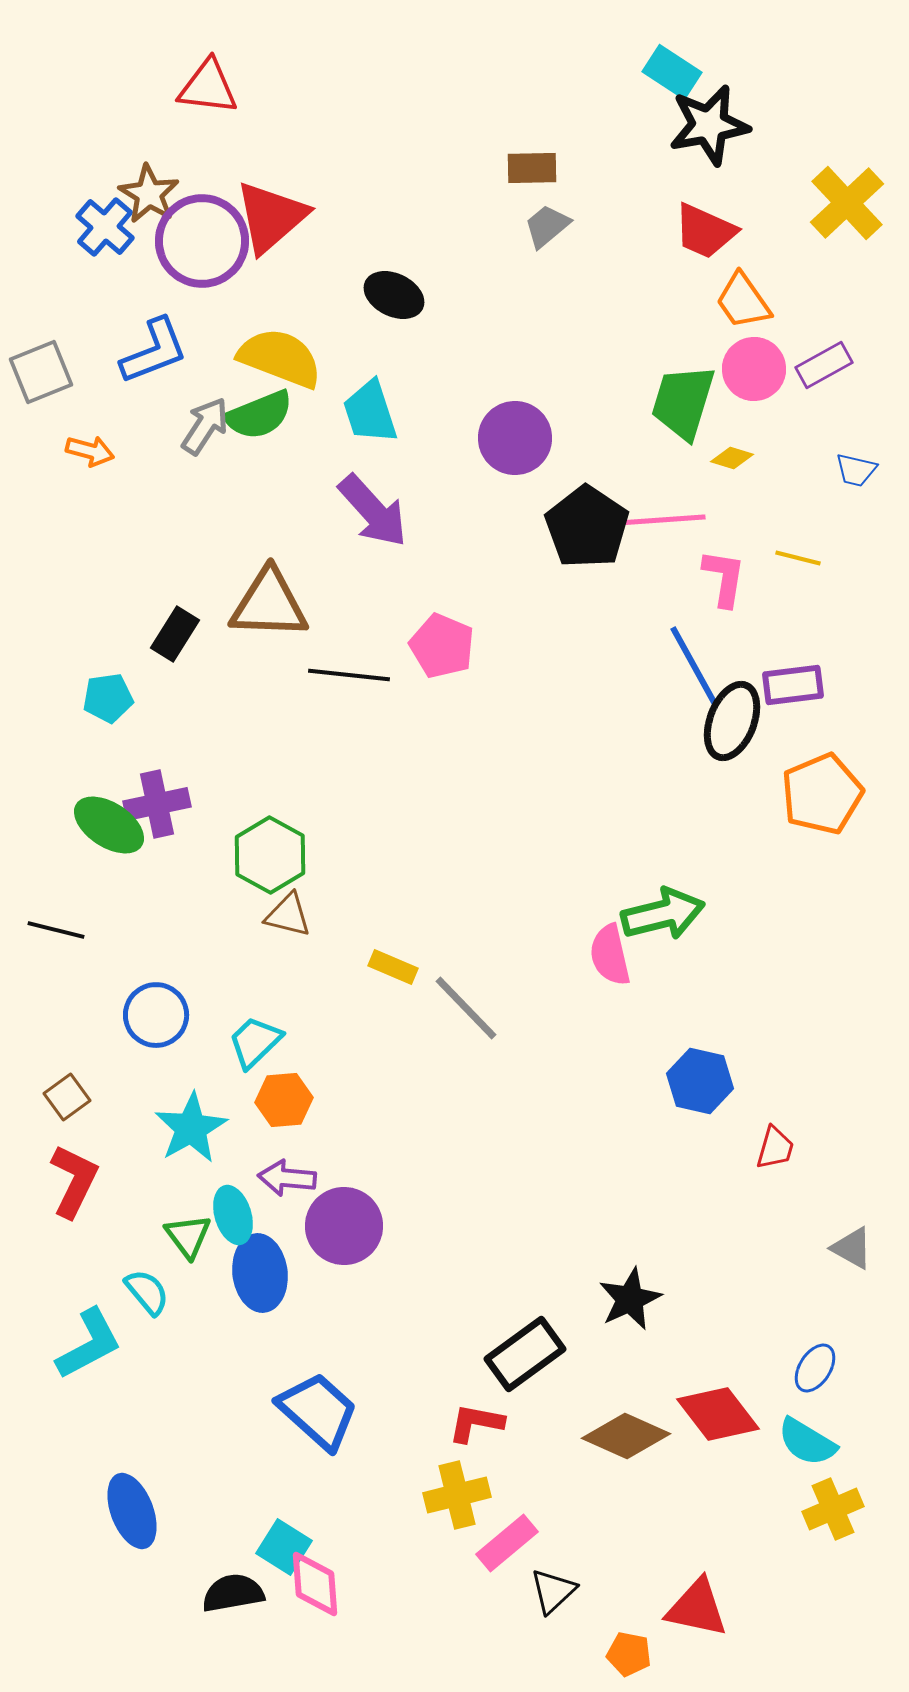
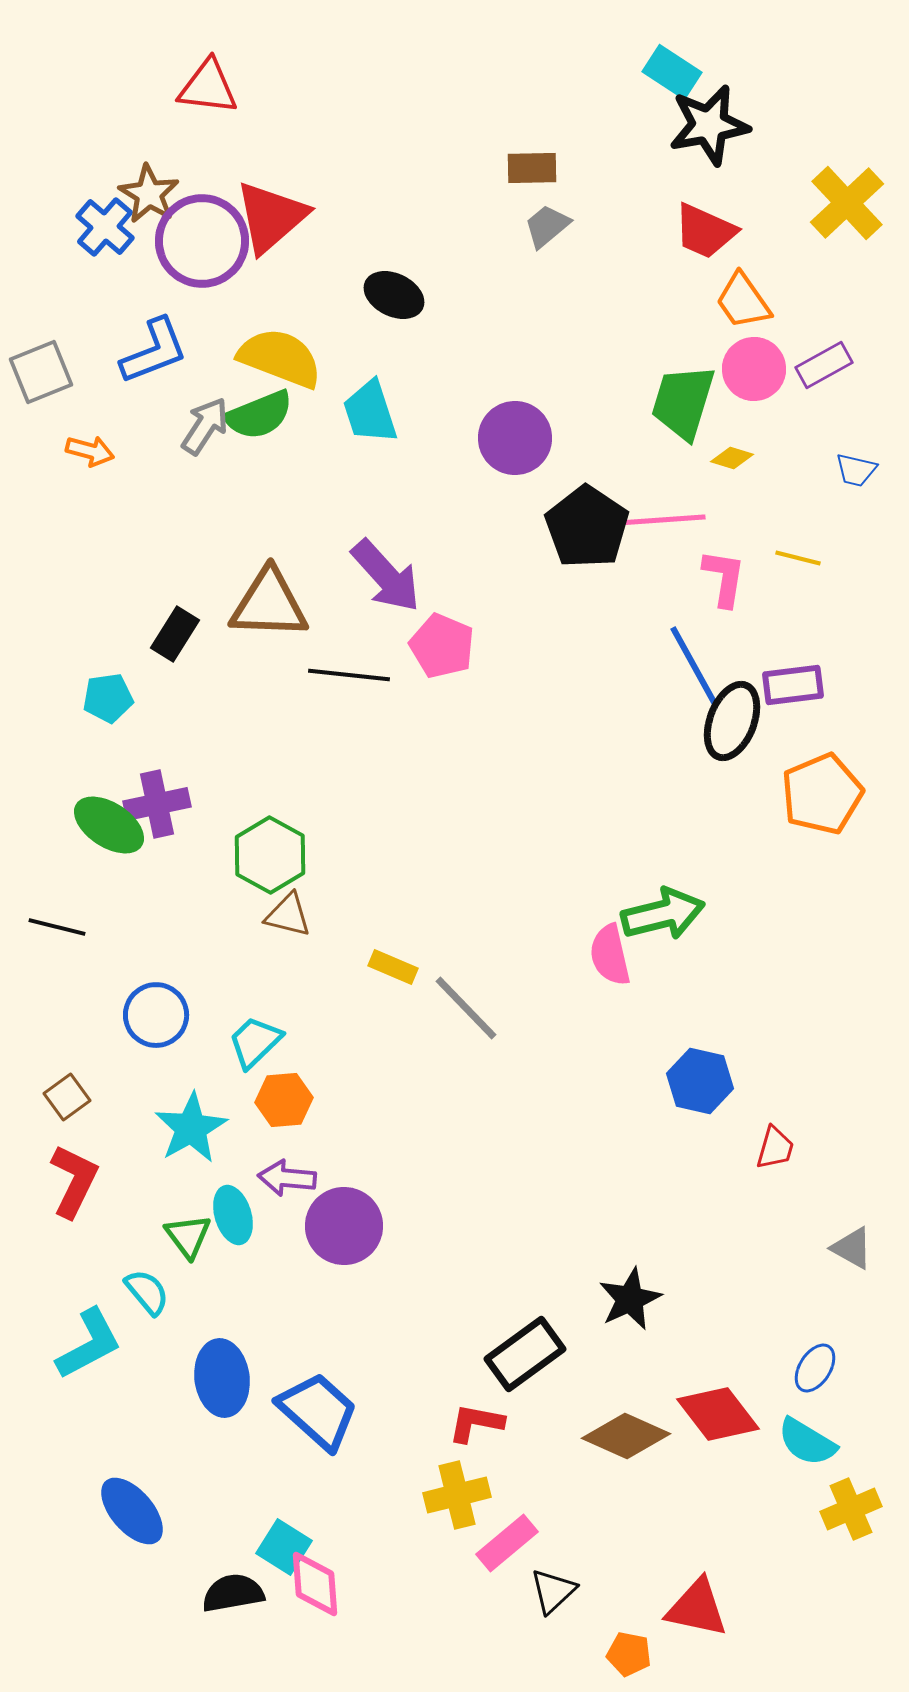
purple arrow at (373, 511): moved 13 px right, 65 px down
black line at (56, 930): moved 1 px right, 3 px up
blue ellipse at (260, 1273): moved 38 px left, 105 px down
yellow cross at (833, 1509): moved 18 px right
blue ellipse at (132, 1511): rotated 20 degrees counterclockwise
